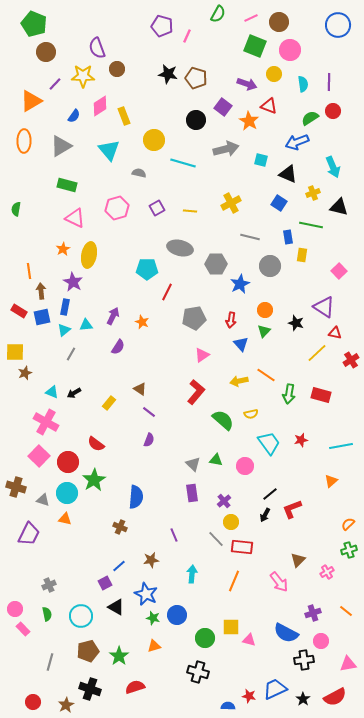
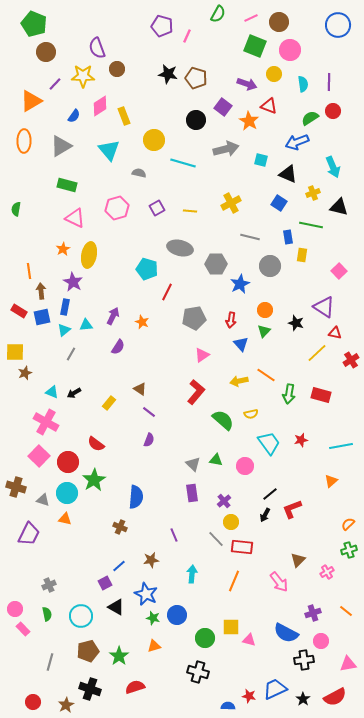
cyan pentagon at (147, 269): rotated 15 degrees clockwise
